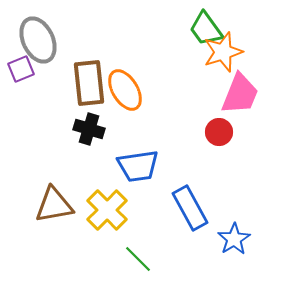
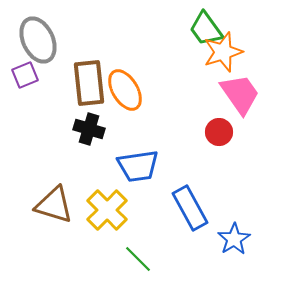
purple square: moved 4 px right, 6 px down
pink trapezoid: rotated 57 degrees counterclockwise
brown triangle: rotated 27 degrees clockwise
